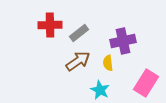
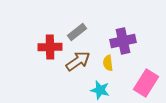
red cross: moved 22 px down
gray rectangle: moved 2 px left, 1 px up
cyan star: rotated 12 degrees counterclockwise
